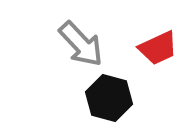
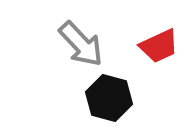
red trapezoid: moved 1 px right, 2 px up
